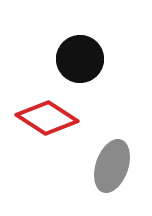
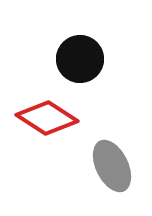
gray ellipse: rotated 45 degrees counterclockwise
